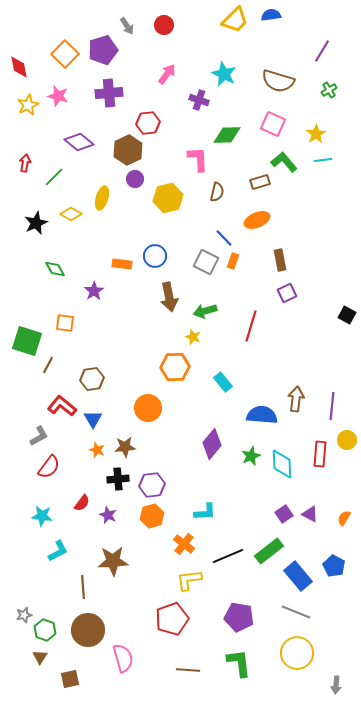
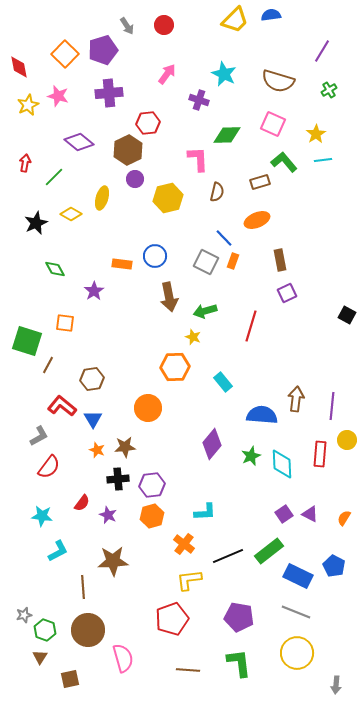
blue rectangle at (298, 576): rotated 24 degrees counterclockwise
